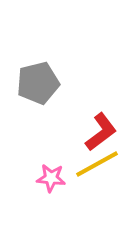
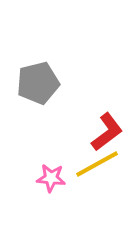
red L-shape: moved 6 px right
